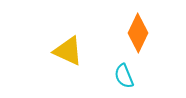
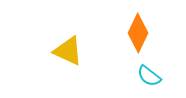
cyan semicircle: moved 25 px right; rotated 30 degrees counterclockwise
